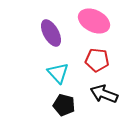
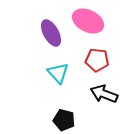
pink ellipse: moved 6 px left
black pentagon: moved 15 px down
